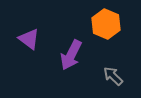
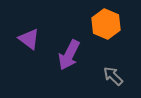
purple arrow: moved 2 px left
